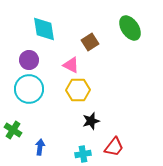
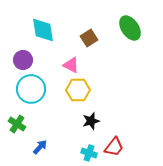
cyan diamond: moved 1 px left, 1 px down
brown square: moved 1 px left, 4 px up
purple circle: moved 6 px left
cyan circle: moved 2 px right
green cross: moved 4 px right, 6 px up
blue arrow: rotated 35 degrees clockwise
cyan cross: moved 6 px right, 1 px up; rotated 28 degrees clockwise
